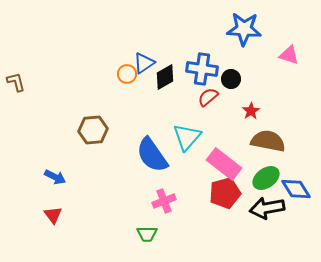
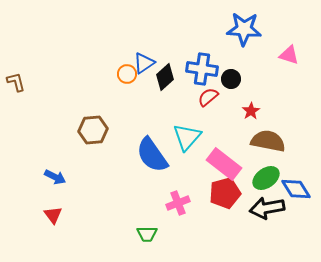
black diamond: rotated 12 degrees counterclockwise
pink cross: moved 14 px right, 2 px down
